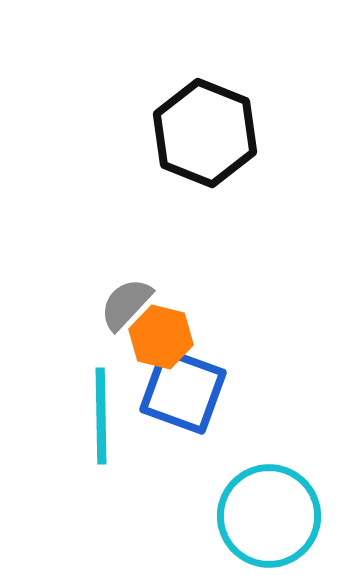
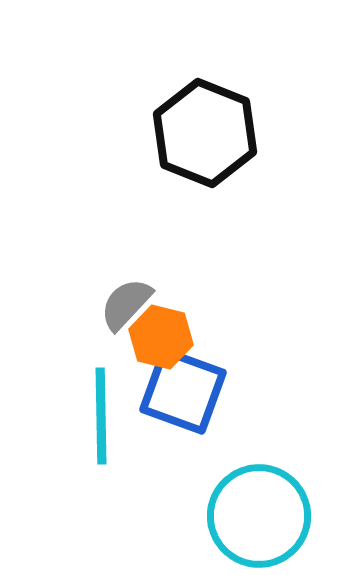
cyan circle: moved 10 px left
